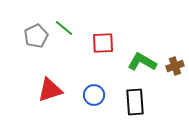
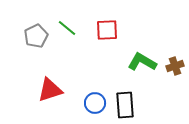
green line: moved 3 px right
red square: moved 4 px right, 13 px up
blue circle: moved 1 px right, 8 px down
black rectangle: moved 10 px left, 3 px down
